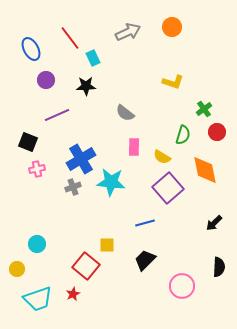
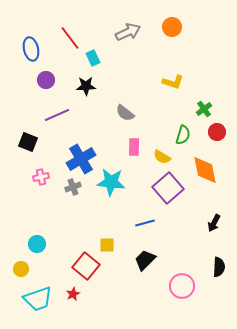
blue ellipse: rotated 15 degrees clockwise
pink cross: moved 4 px right, 8 px down
black arrow: rotated 18 degrees counterclockwise
yellow circle: moved 4 px right
